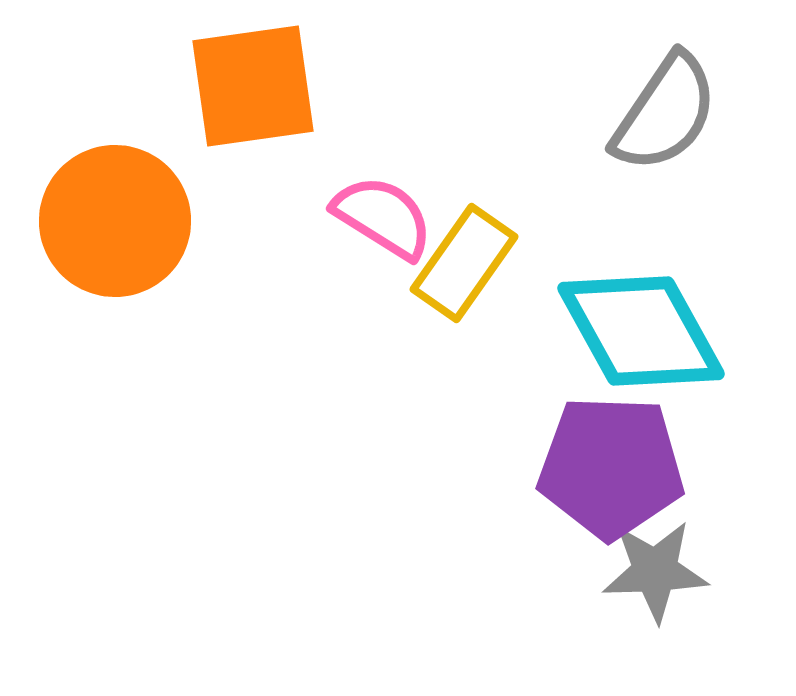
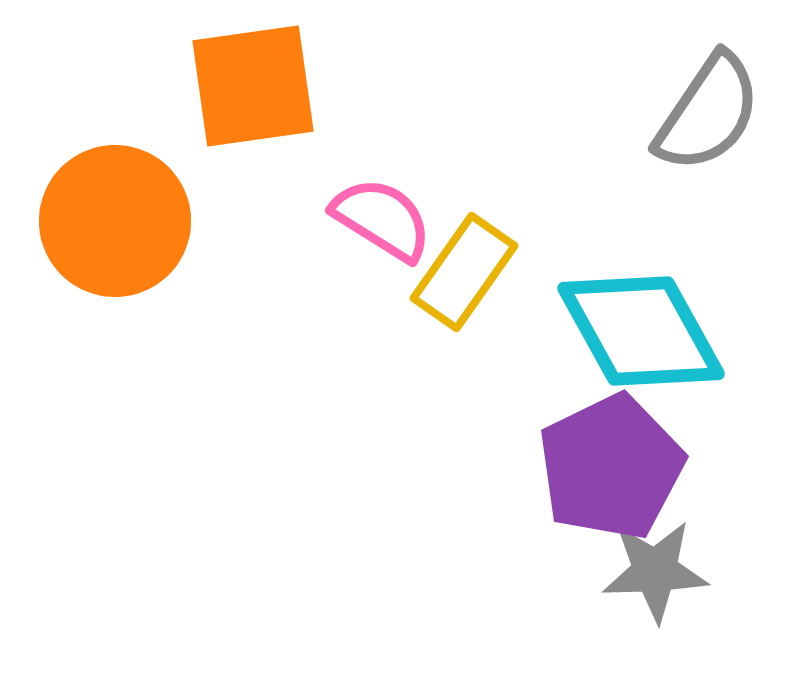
gray semicircle: moved 43 px right
pink semicircle: moved 1 px left, 2 px down
yellow rectangle: moved 9 px down
purple pentagon: rotated 28 degrees counterclockwise
